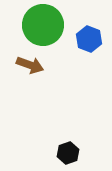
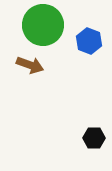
blue hexagon: moved 2 px down
black hexagon: moved 26 px right, 15 px up; rotated 20 degrees clockwise
